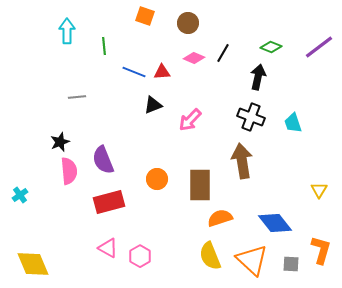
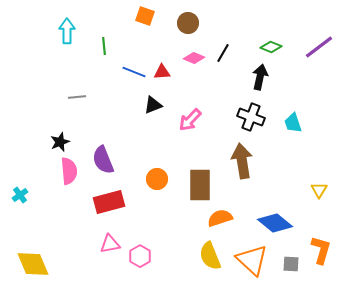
black arrow: moved 2 px right
blue diamond: rotated 12 degrees counterclockwise
pink triangle: moved 2 px right, 4 px up; rotated 40 degrees counterclockwise
